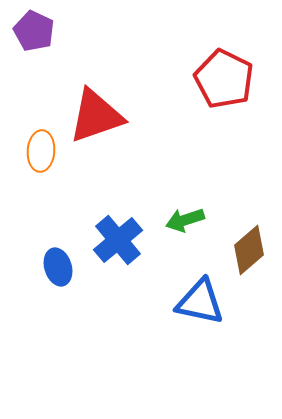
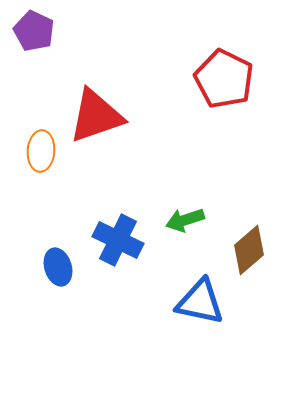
blue cross: rotated 24 degrees counterclockwise
